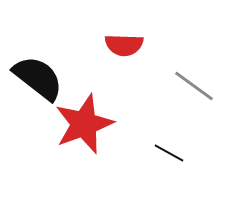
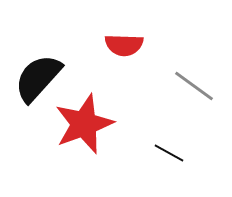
black semicircle: rotated 86 degrees counterclockwise
